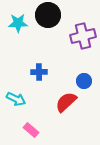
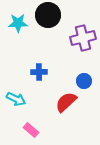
purple cross: moved 2 px down
